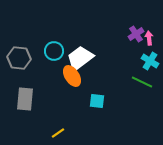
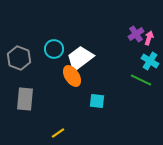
pink arrow: rotated 24 degrees clockwise
cyan circle: moved 2 px up
gray hexagon: rotated 15 degrees clockwise
green line: moved 1 px left, 2 px up
